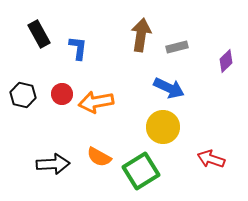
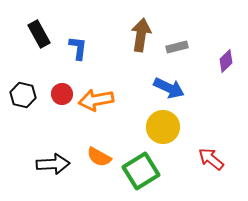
orange arrow: moved 2 px up
red arrow: rotated 20 degrees clockwise
